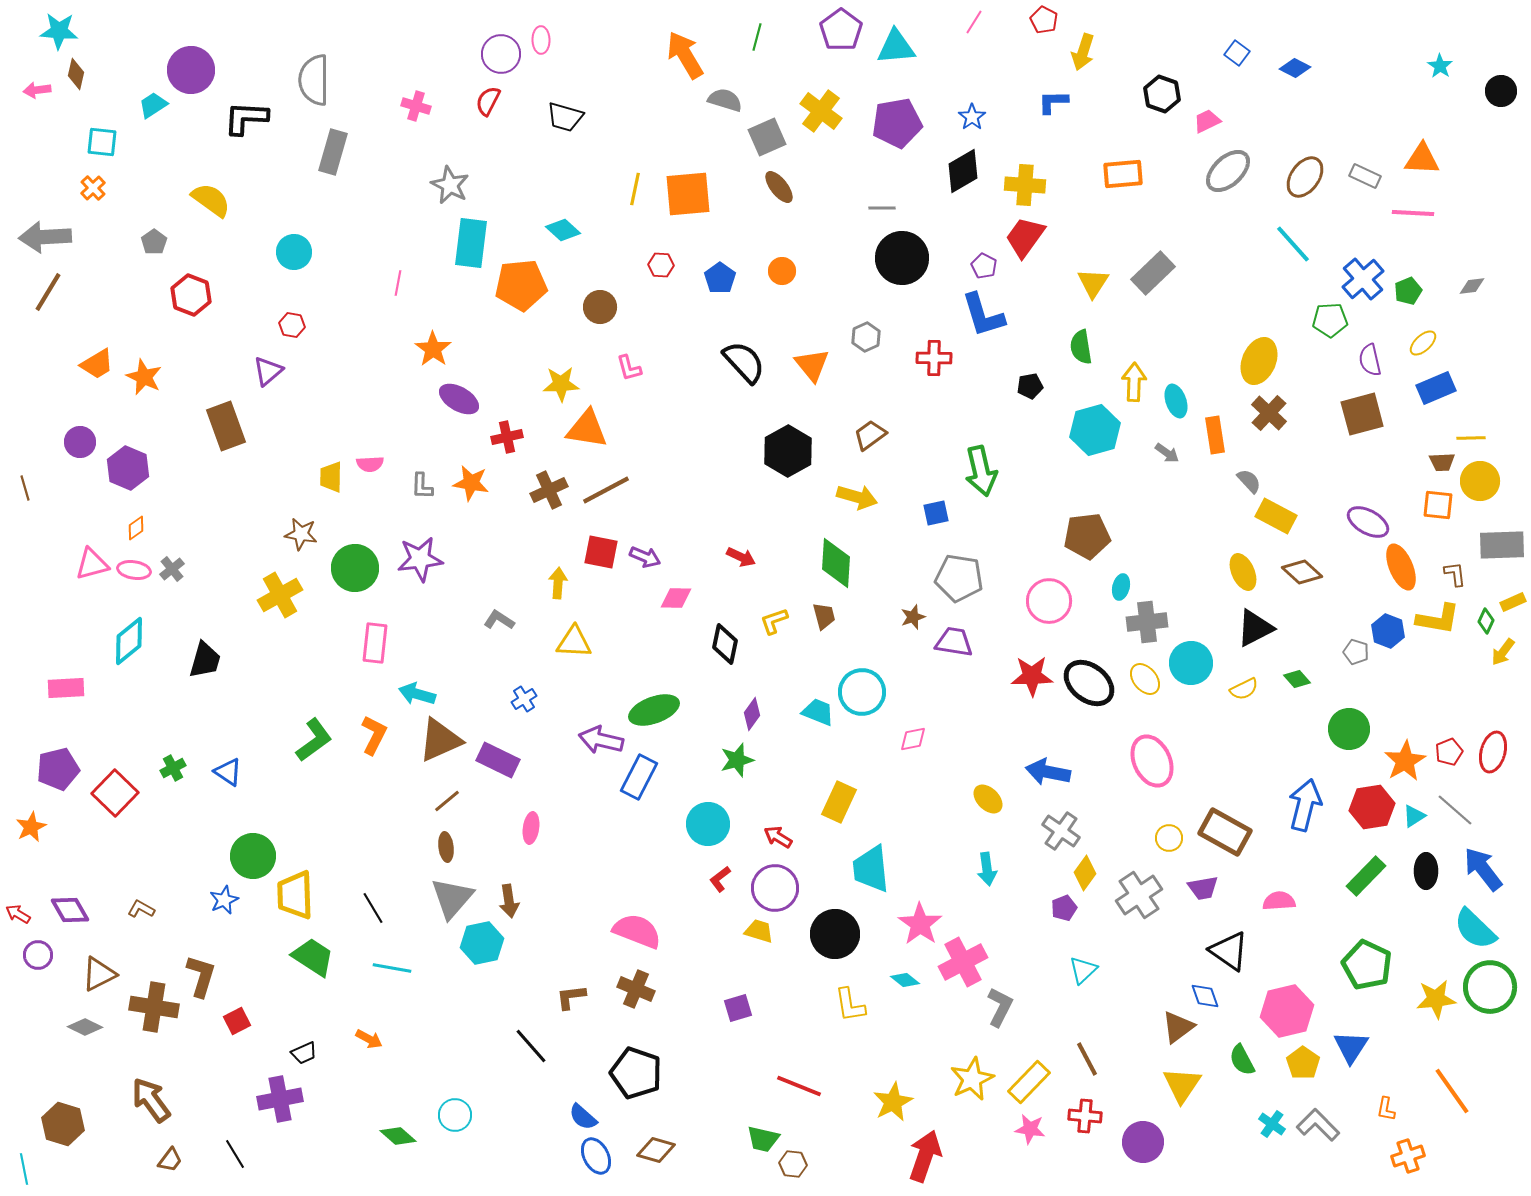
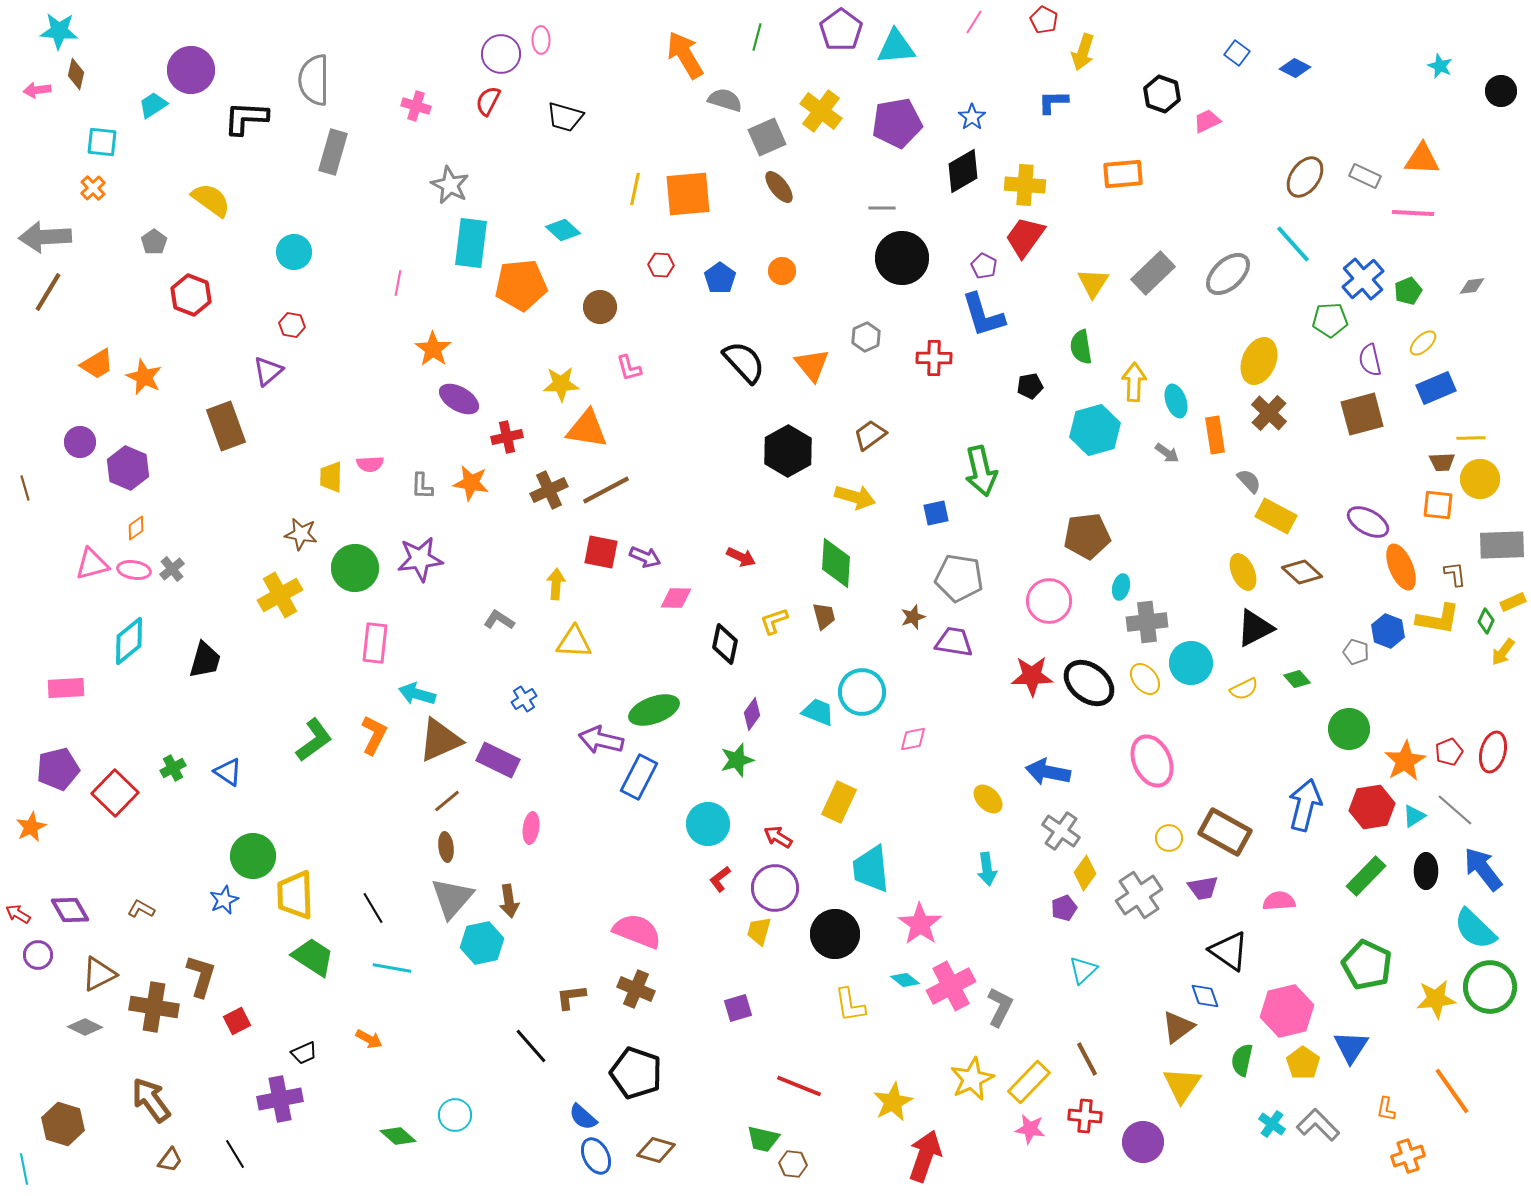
cyan star at (1440, 66): rotated 10 degrees counterclockwise
gray ellipse at (1228, 171): moved 103 px down
yellow circle at (1480, 481): moved 2 px up
yellow arrow at (857, 497): moved 2 px left
yellow arrow at (558, 583): moved 2 px left, 1 px down
yellow trapezoid at (759, 931): rotated 92 degrees counterclockwise
pink cross at (963, 962): moved 12 px left, 24 px down
green semicircle at (1242, 1060): rotated 40 degrees clockwise
